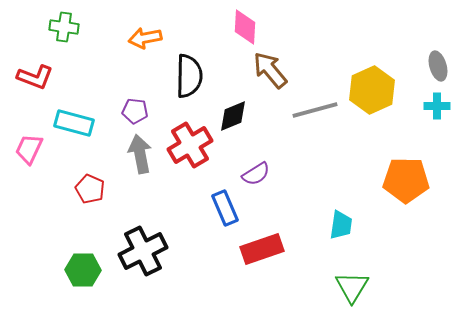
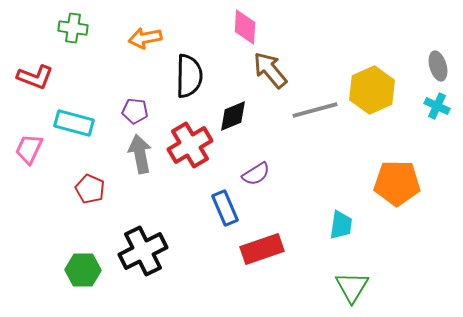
green cross: moved 9 px right, 1 px down
cyan cross: rotated 25 degrees clockwise
orange pentagon: moved 9 px left, 3 px down
